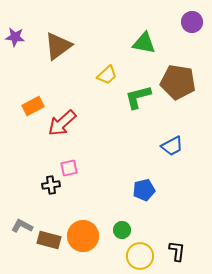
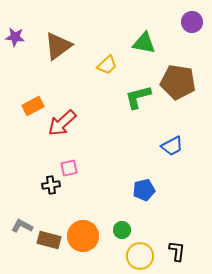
yellow trapezoid: moved 10 px up
